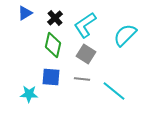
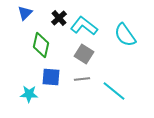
blue triangle: rotated 14 degrees counterclockwise
black cross: moved 4 px right
cyan L-shape: moved 1 px left, 1 px down; rotated 72 degrees clockwise
cyan semicircle: rotated 80 degrees counterclockwise
green diamond: moved 12 px left
gray square: moved 2 px left
gray line: rotated 14 degrees counterclockwise
